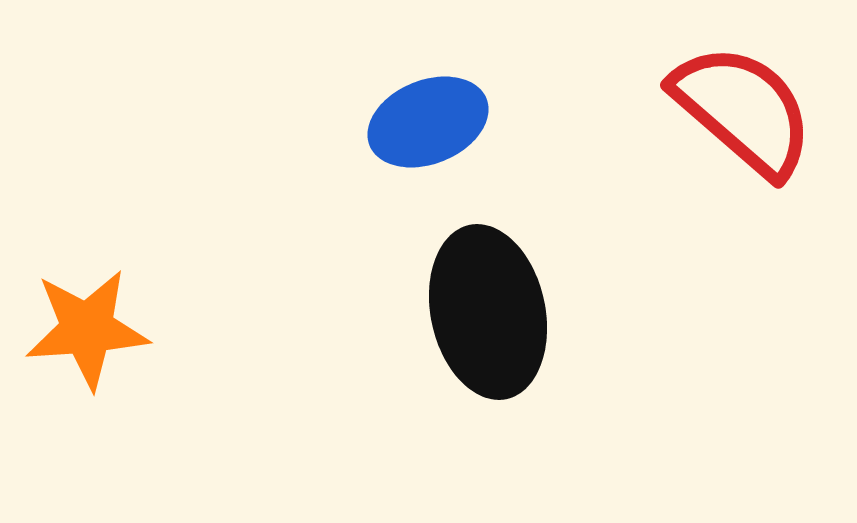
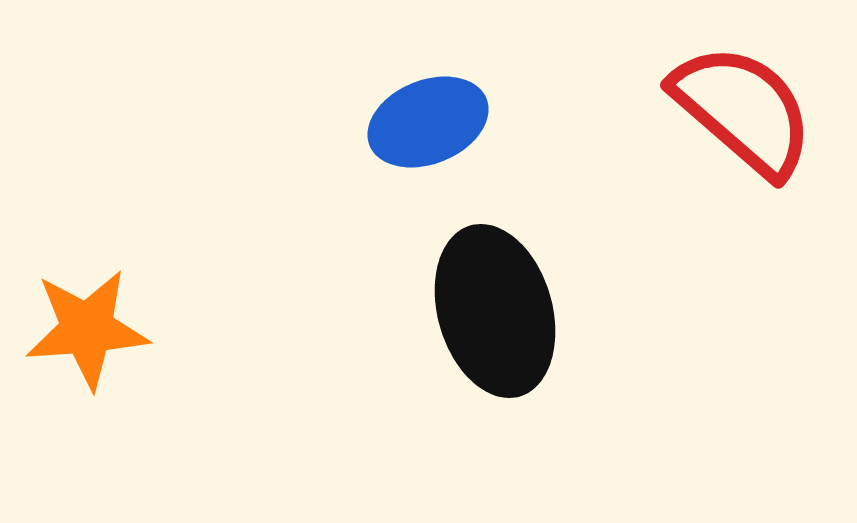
black ellipse: moved 7 px right, 1 px up; rotated 4 degrees counterclockwise
